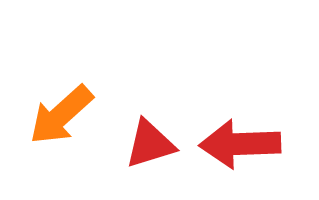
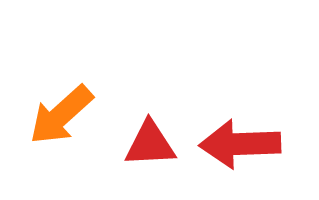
red triangle: rotated 14 degrees clockwise
